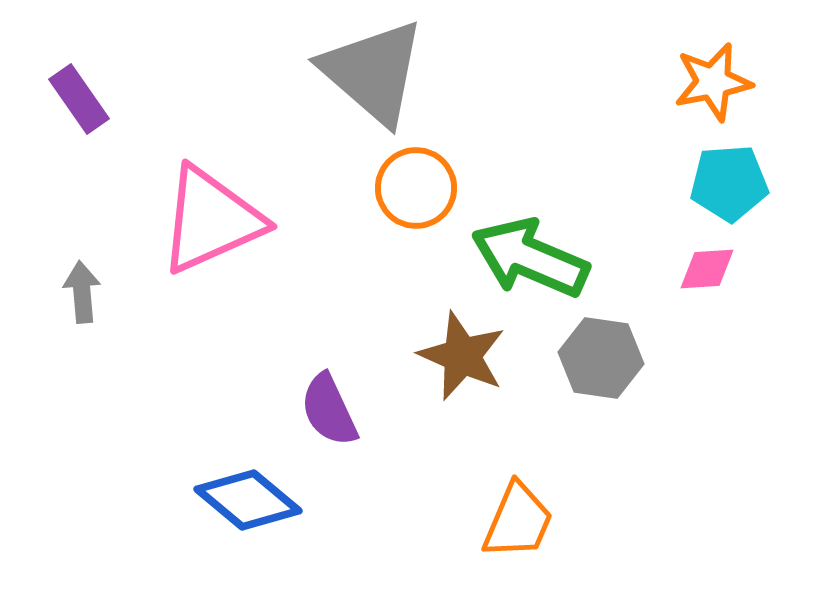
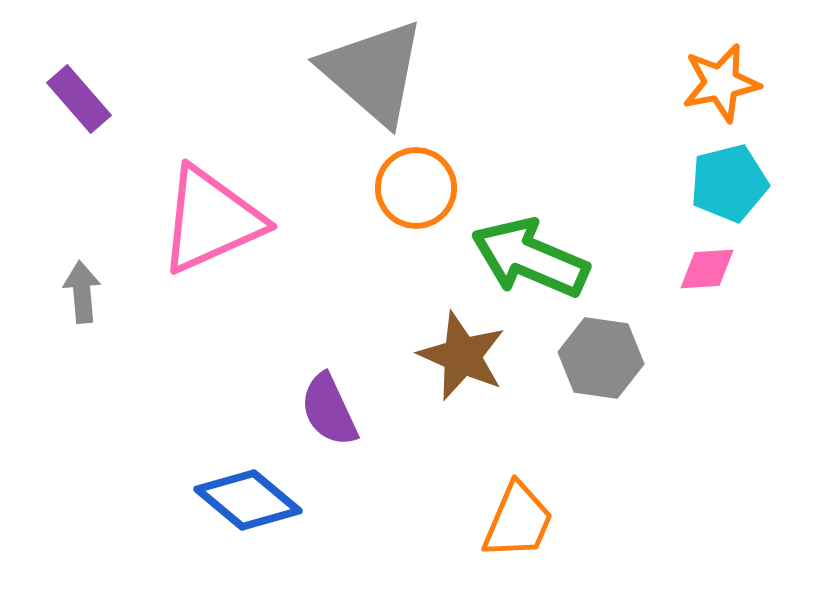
orange star: moved 8 px right, 1 px down
purple rectangle: rotated 6 degrees counterclockwise
cyan pentagon: rotated 10 degrees counterclockwise
